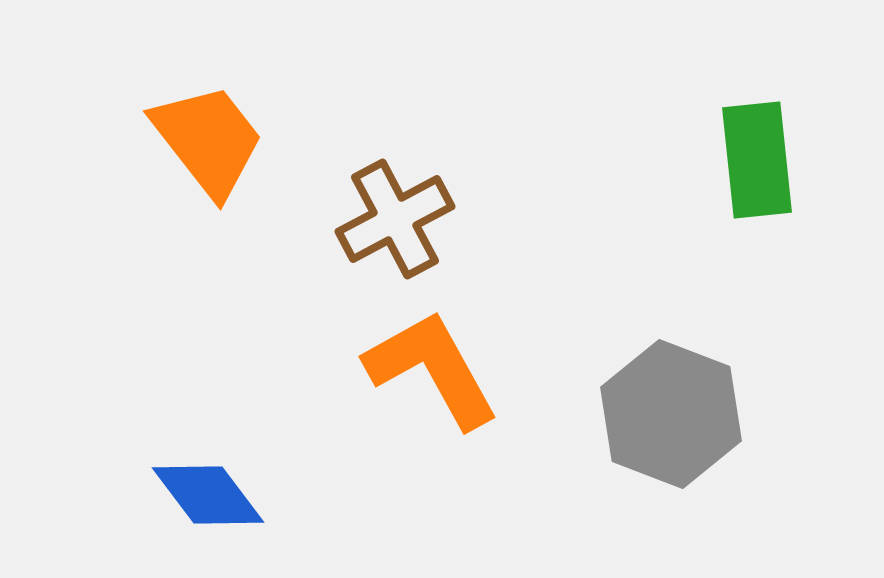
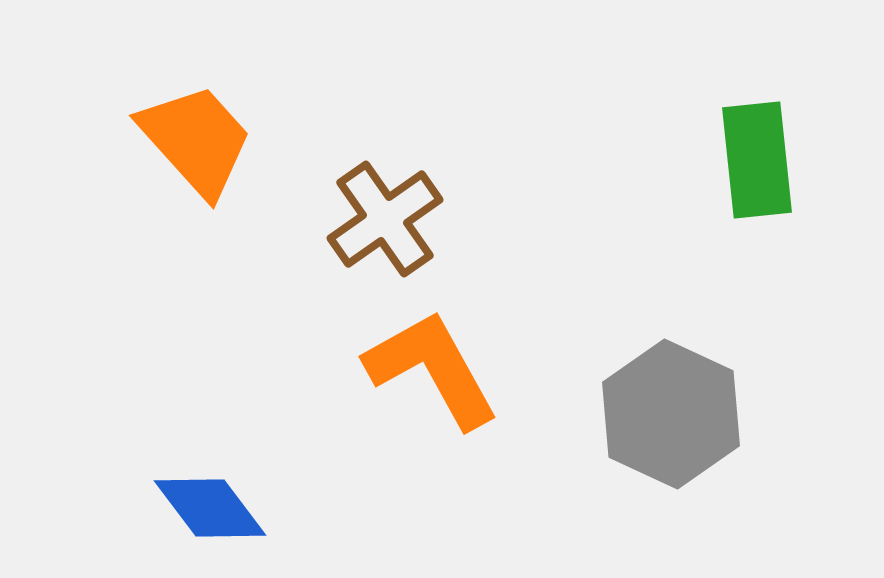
orange trapezoid: moved 12 px left; rotated 4 degrees counterclockwise
brown cross: moved 10 px left; rotated 7 degrees counterclockwise
gray hexagon: rotated 4 degrees clockwise
blue diamond: moved 2 px right, 13 px down
